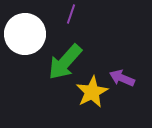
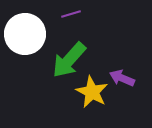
purple line: rotated 54 degrees clockwise
green arrow: moved 4 px right, 2 px up
yellow star: rotated 16 degrees counterclockwise
